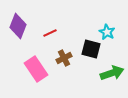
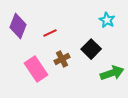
cyan star: moved 12 px up
black square: rotated 30 degrees clockwise
brown cross: moved 2 px left, 1 px down
